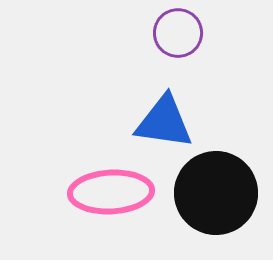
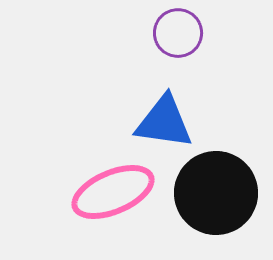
pink ellipse: moved 2 px right; rotated 20 degrees counterclockwise
